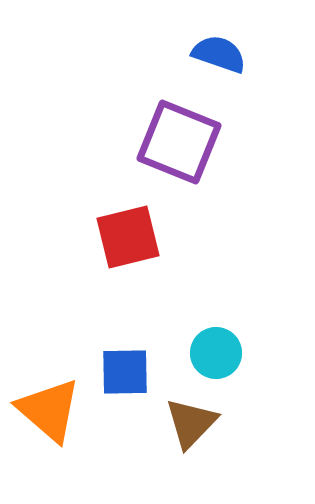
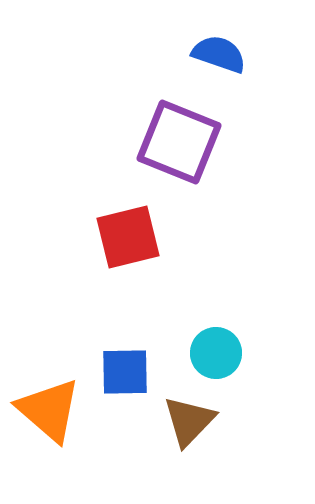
brown triangle: moved 2 px left, 2 px up
